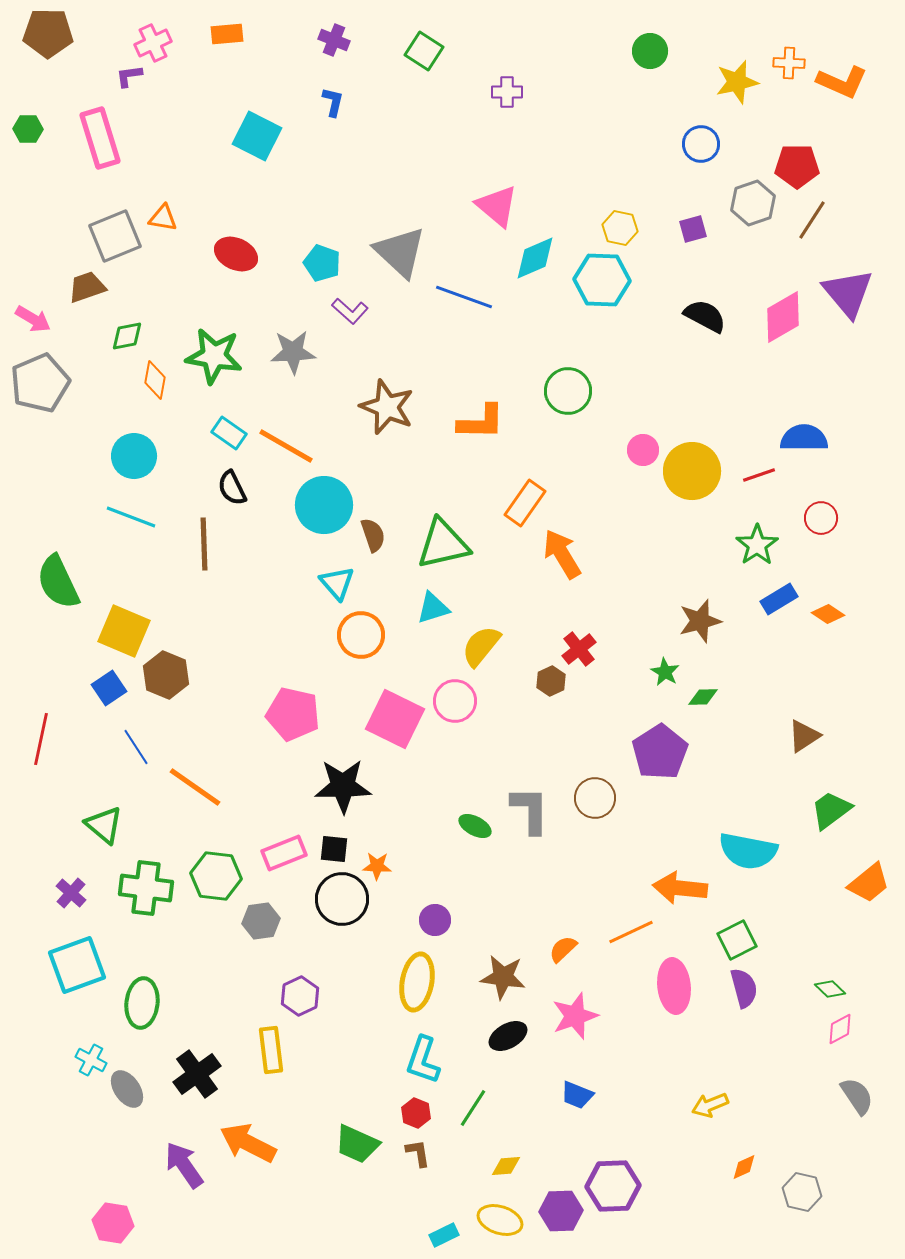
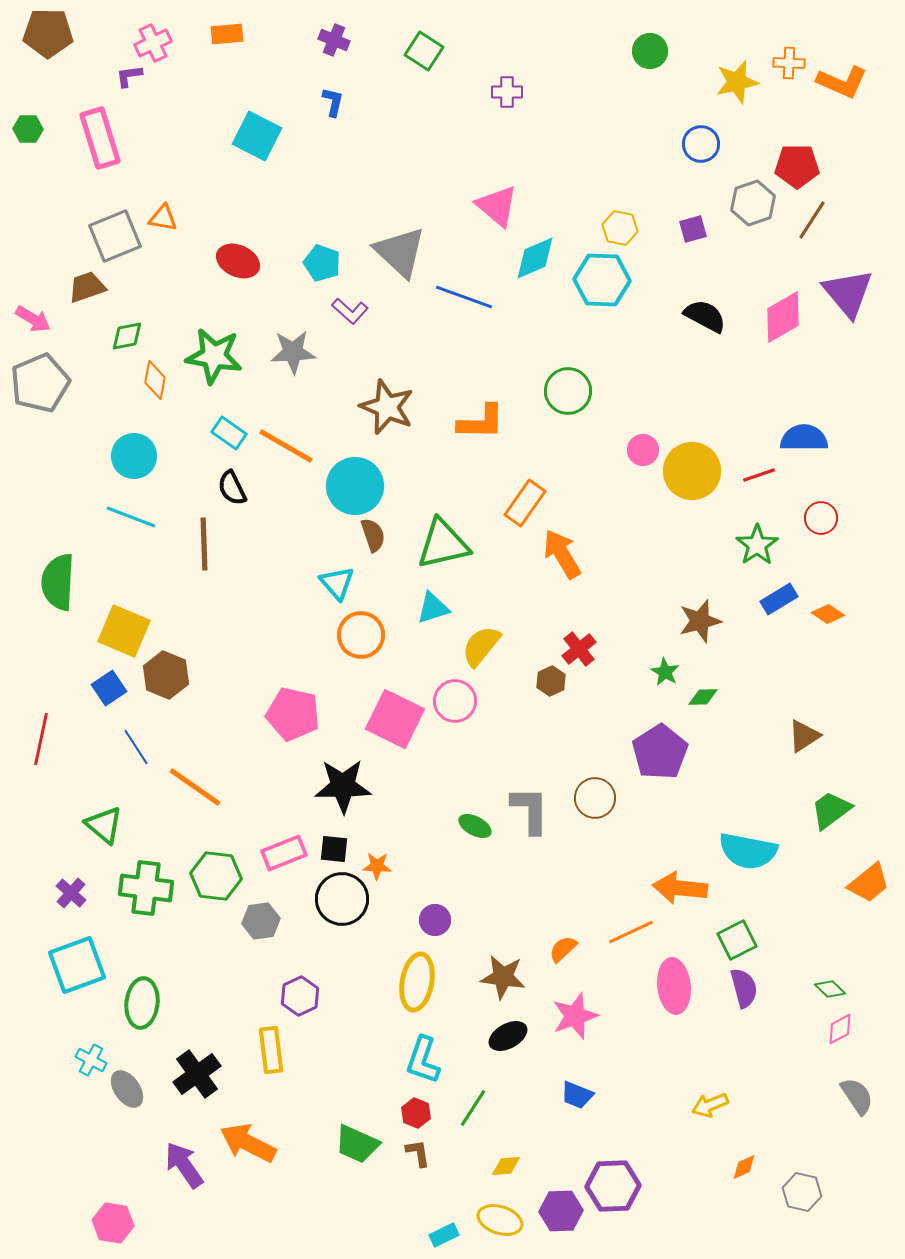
red ellipse at (236, 254): moved 2 px right, 7 px down
cyan circle at (324, 505): moved 31 px right, 19 px up
green semicircle at (58, 582): rotated 28 degrees clockwise
